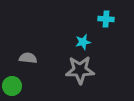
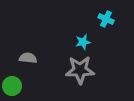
cyan cross: rotated 21 degrees clockwise
